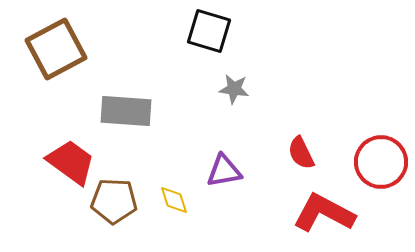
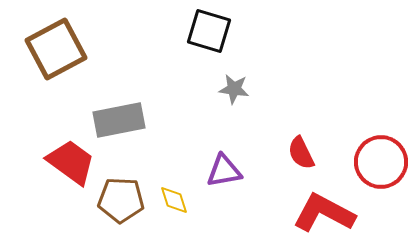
gray rectangle: moved 7 px left, 9 px down; rotated 15 degrees counterclockwise
brown pentagon: moved 7 px right, 1 px up
